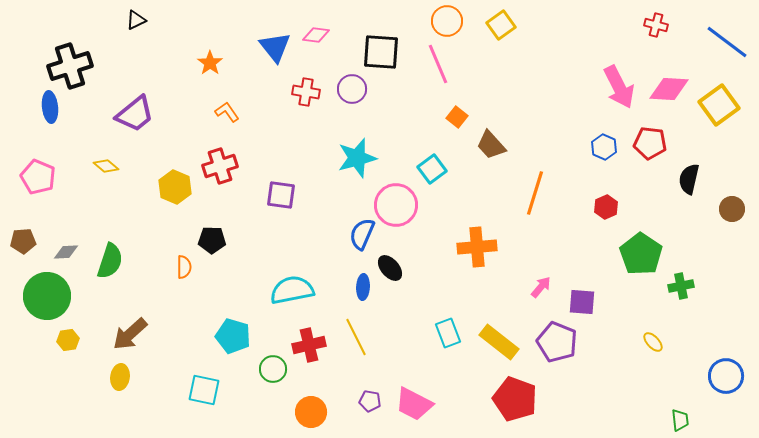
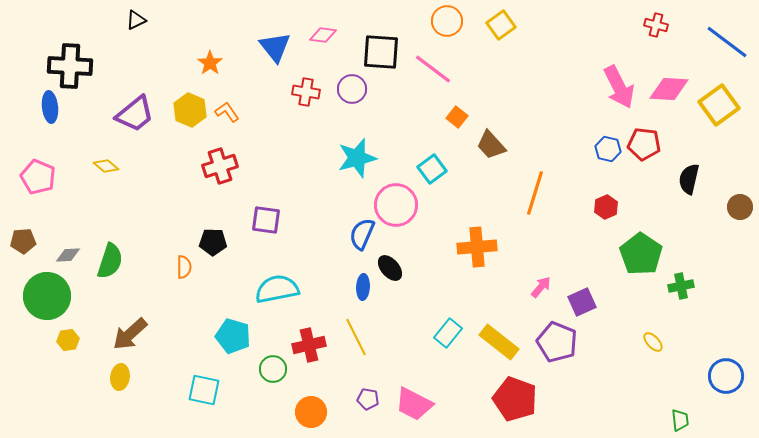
pink diamond at (316, 35): moved 7 px right
pink line at (438, 64): moved 5 px left, 5 px down; rotated 30 degrees counterclockwise
black cross at (70, 66): rotated 21 degrees clockwise
red pentagon at (650, 143): moved 6 px left, 1 px down
blue hexagon at (604, 147): moved 4 px right, 2 px down; rotated 10 degrees counterclockwise
yellow hexagon at (175, 187): moved 15 px right, 77 px up
purple square at (281, 195): moved 15 px left, 25 px down
brown circle at (732, 209): moved 8 px right, 2 px up
black pentagon at (212, 240): moved 1 px right, 2 px down
gray diamond at (66, 252): moved 2 px right, 3 px down
cyan semicircle at (292, 290): moved 15 px left, 1 px up
purple square at (582, 302): rotated 28 degrees counterclockwise
cyan rectangle at (448, 333): rotated 60 degrees clockwise
purple pentagon at (370, 401): moved 2 px left, 2 px up
